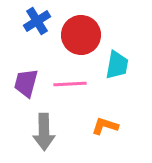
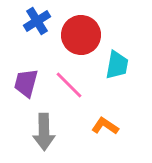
pink line: moved 1 px left, 1 px down; rotated 48 degrees clockwise
orange L-shape: rotated 16 degrees clockwise
